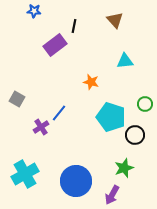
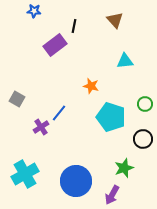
orange star: moved 4 px down
black circle: moved 8 px right, 4 px down
